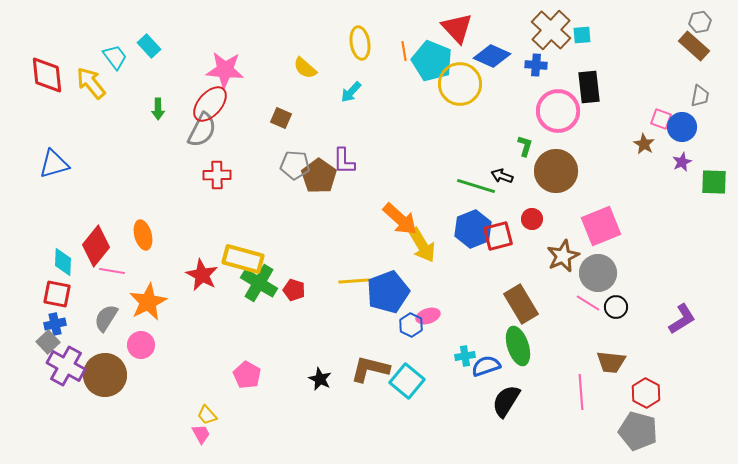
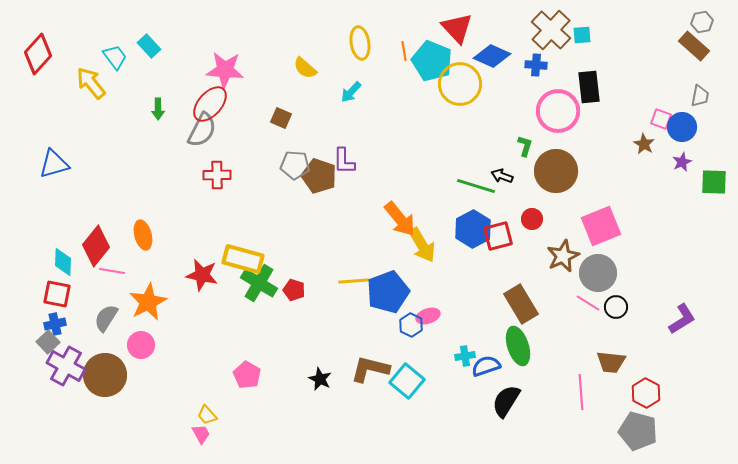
gray hexagon at (700, 22): moved 2 px right
red diamond at (47, 75): moved 9 px left, 21 px up; rotated 48 degrees clockwise
brown pentagon at (319, 176): rotated 16 degrees counterclockwise
orange arrow at (400, 219): rotated 9 degrees clockwise
blue hexagon at (473, 229): rotated 6 degrees counterclockwise
red star at (202, 275): rotated 16 degrees counterclockwise
